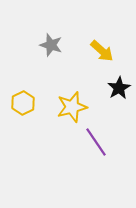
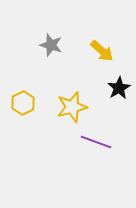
purple line: rotated 36 degrees counterclockwise
